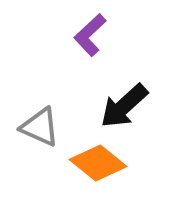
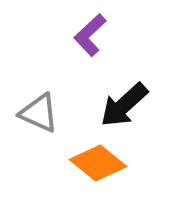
black arrow: moved 1 px up
gray triangle: moved 1 px left, 14 px up
